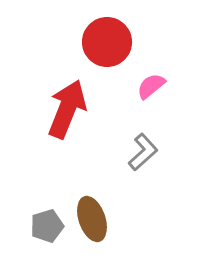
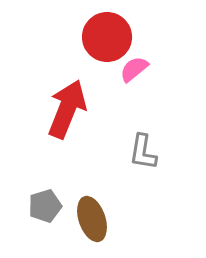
red circle: moved 5 px up
pink semicircle: moved 17 px left, 17 px up
gray L-shape: rotated 141 degrees clockwise
gray pentagon: moved 2 px left, 20 px up
